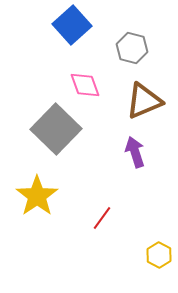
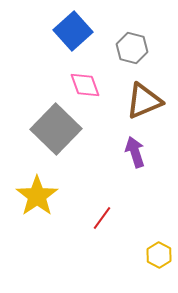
blue square: moved 1 px right, 6 px down
